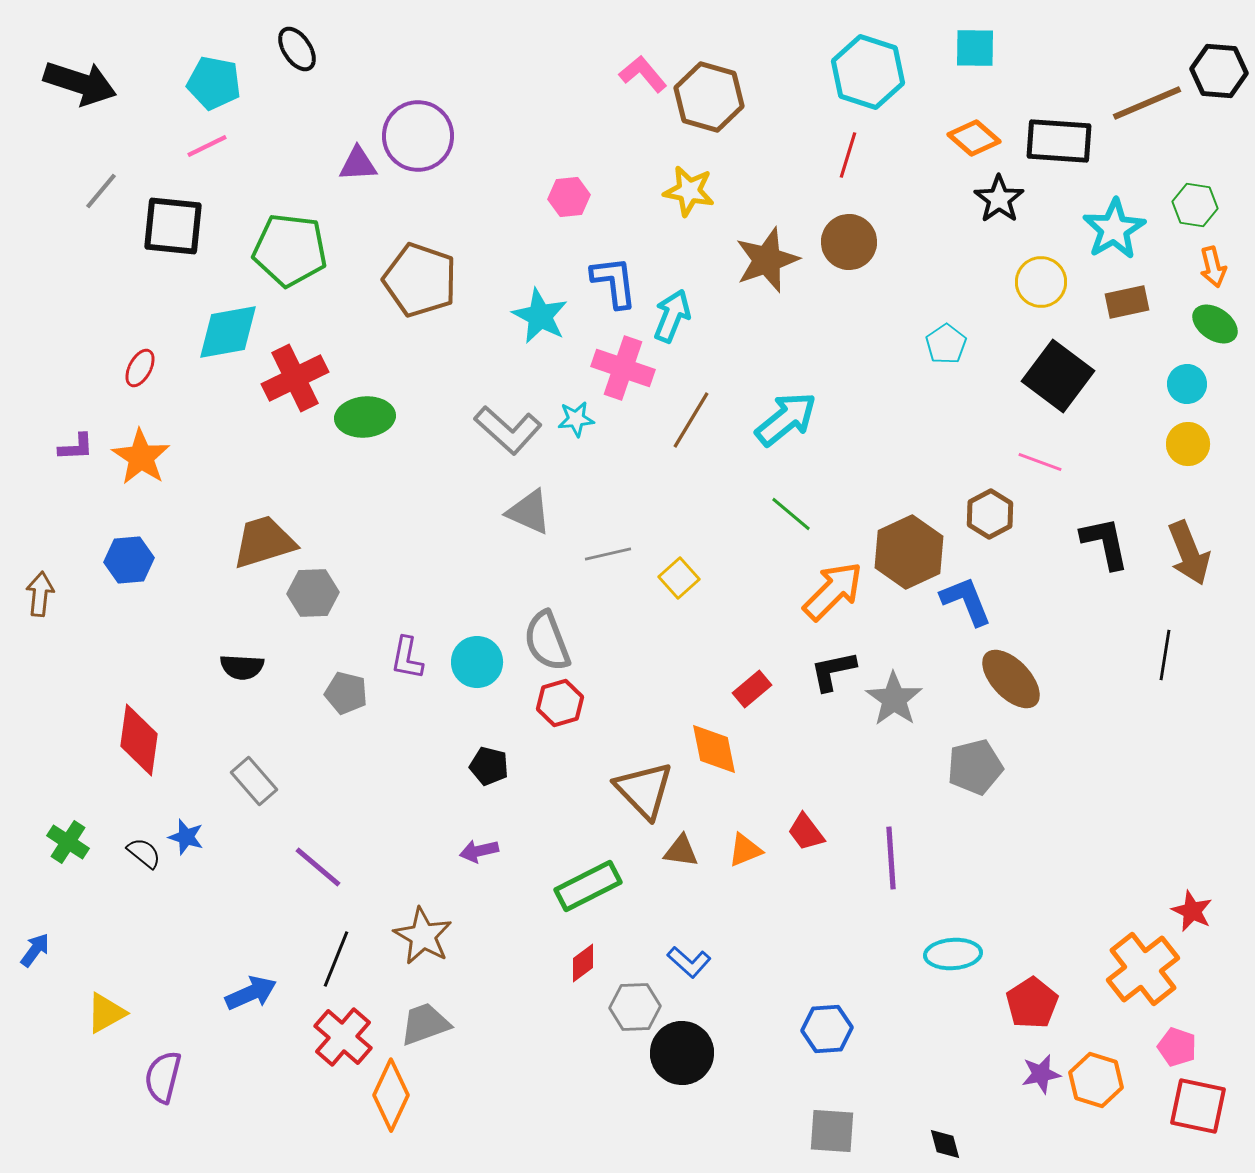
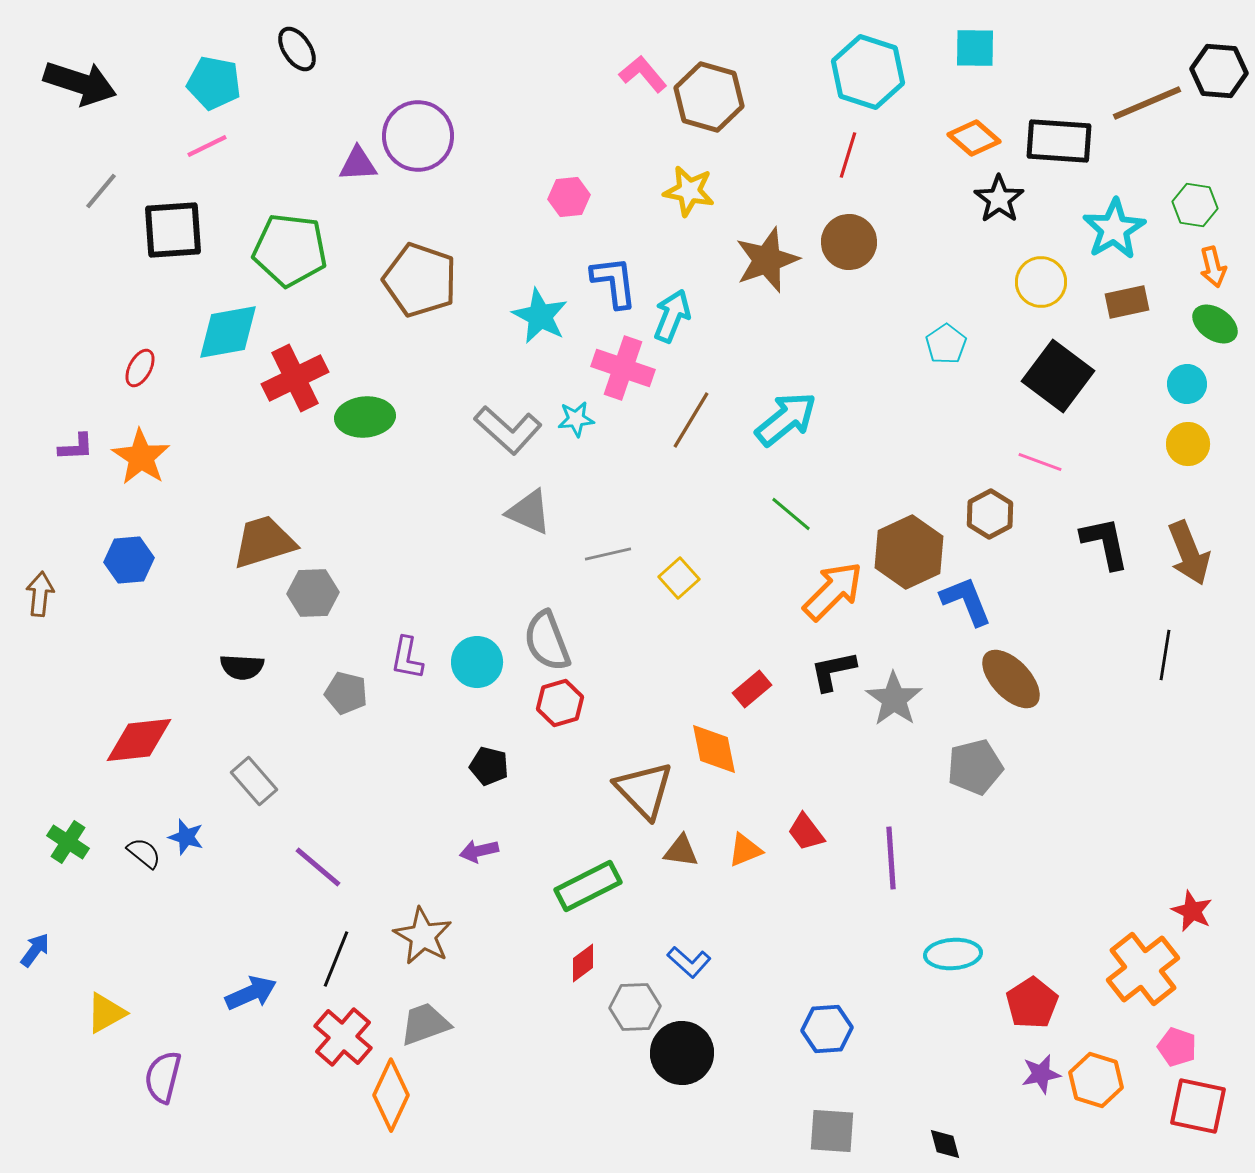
black square at (173, 226): moved 4 px down; rotated 10 degrees counterclockwise
red diamond at (139, 740): rotated 76 degrees clockwise
